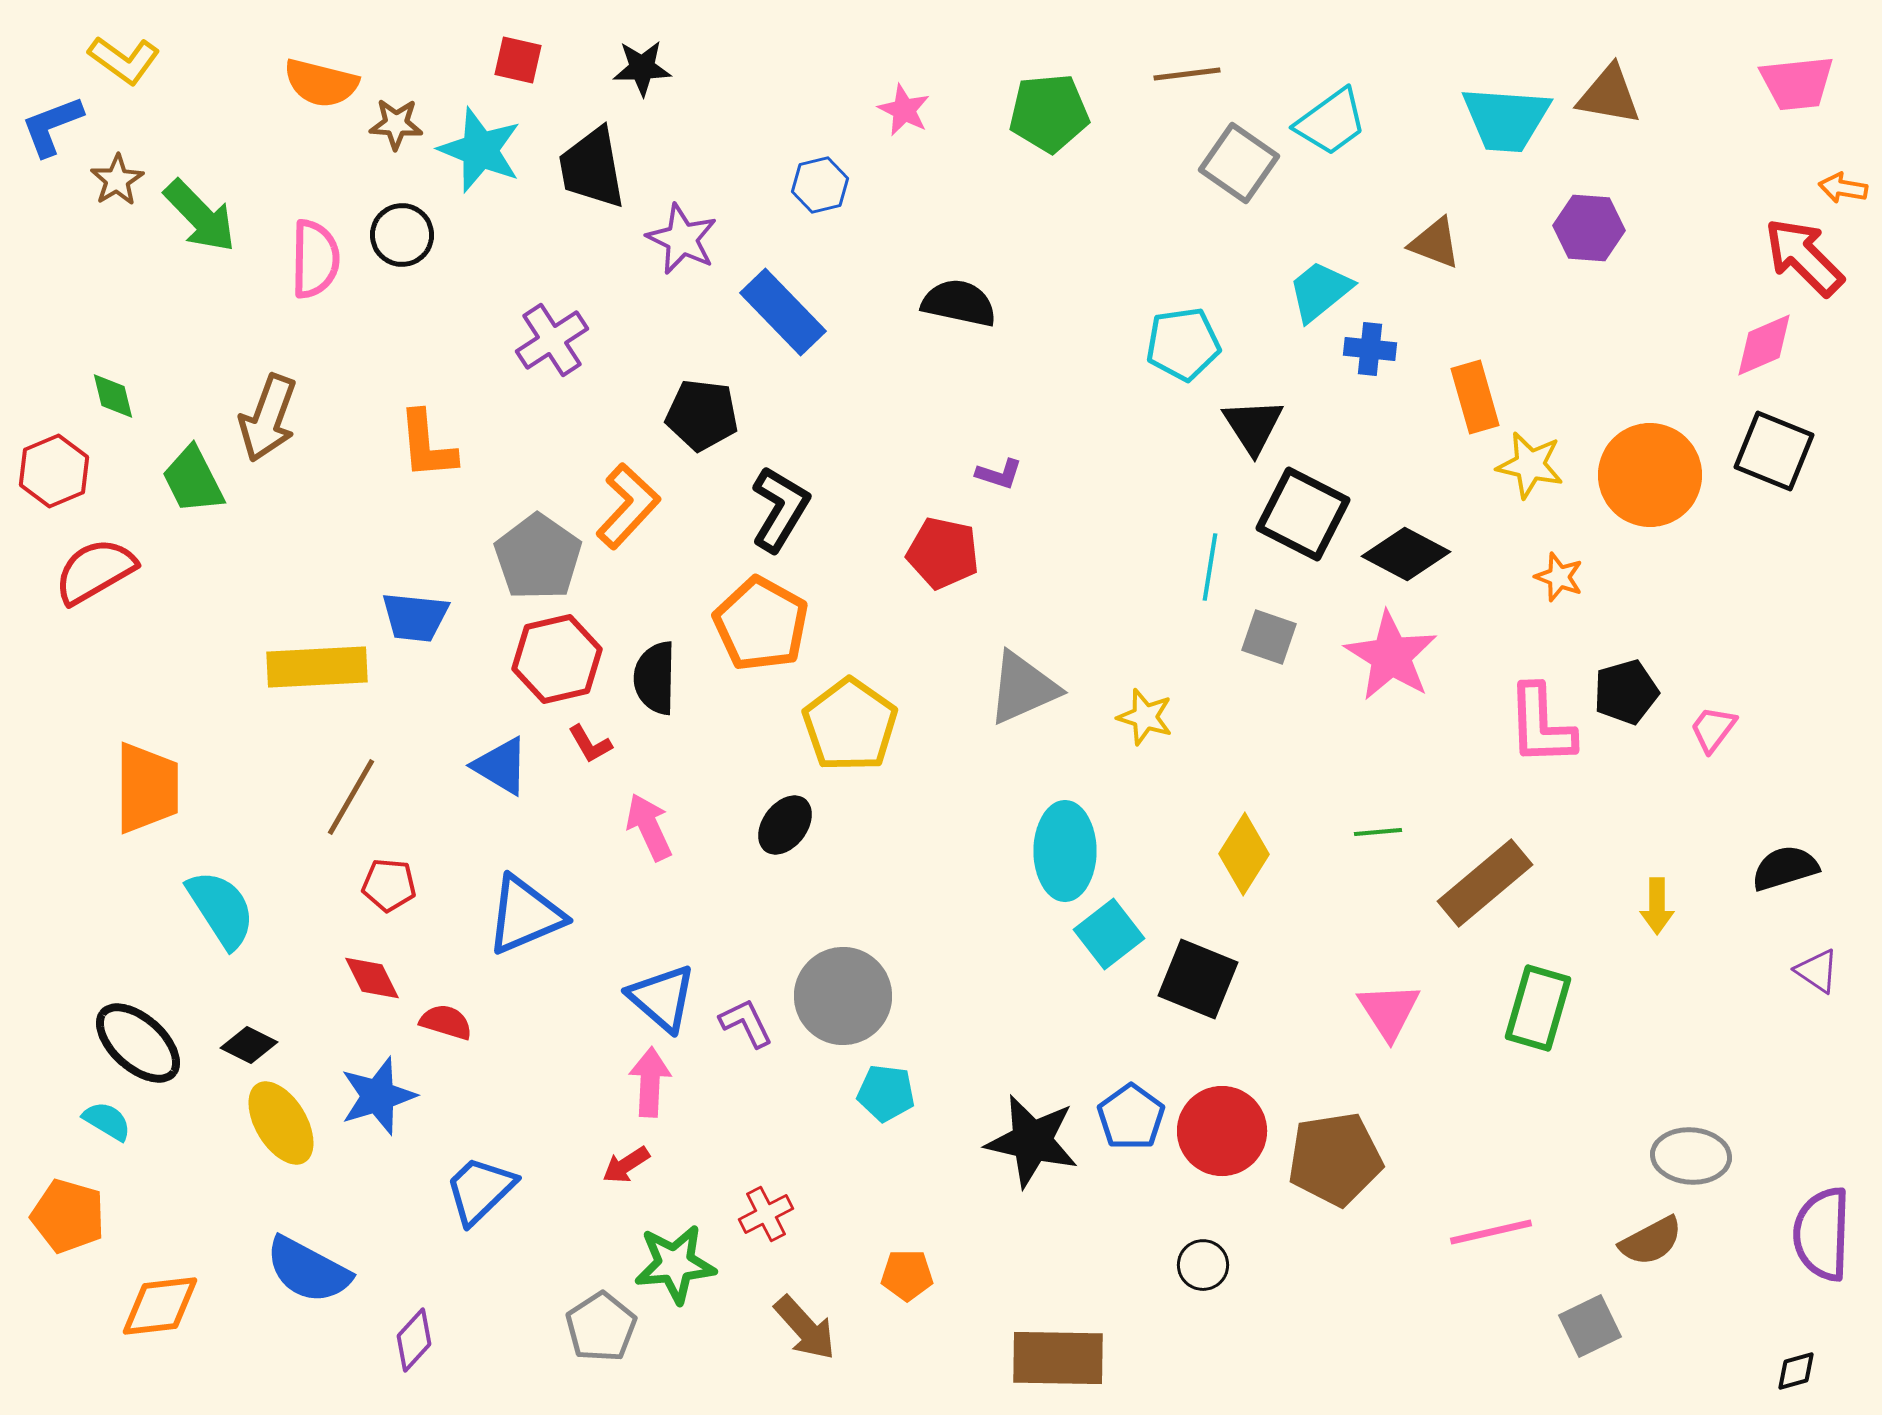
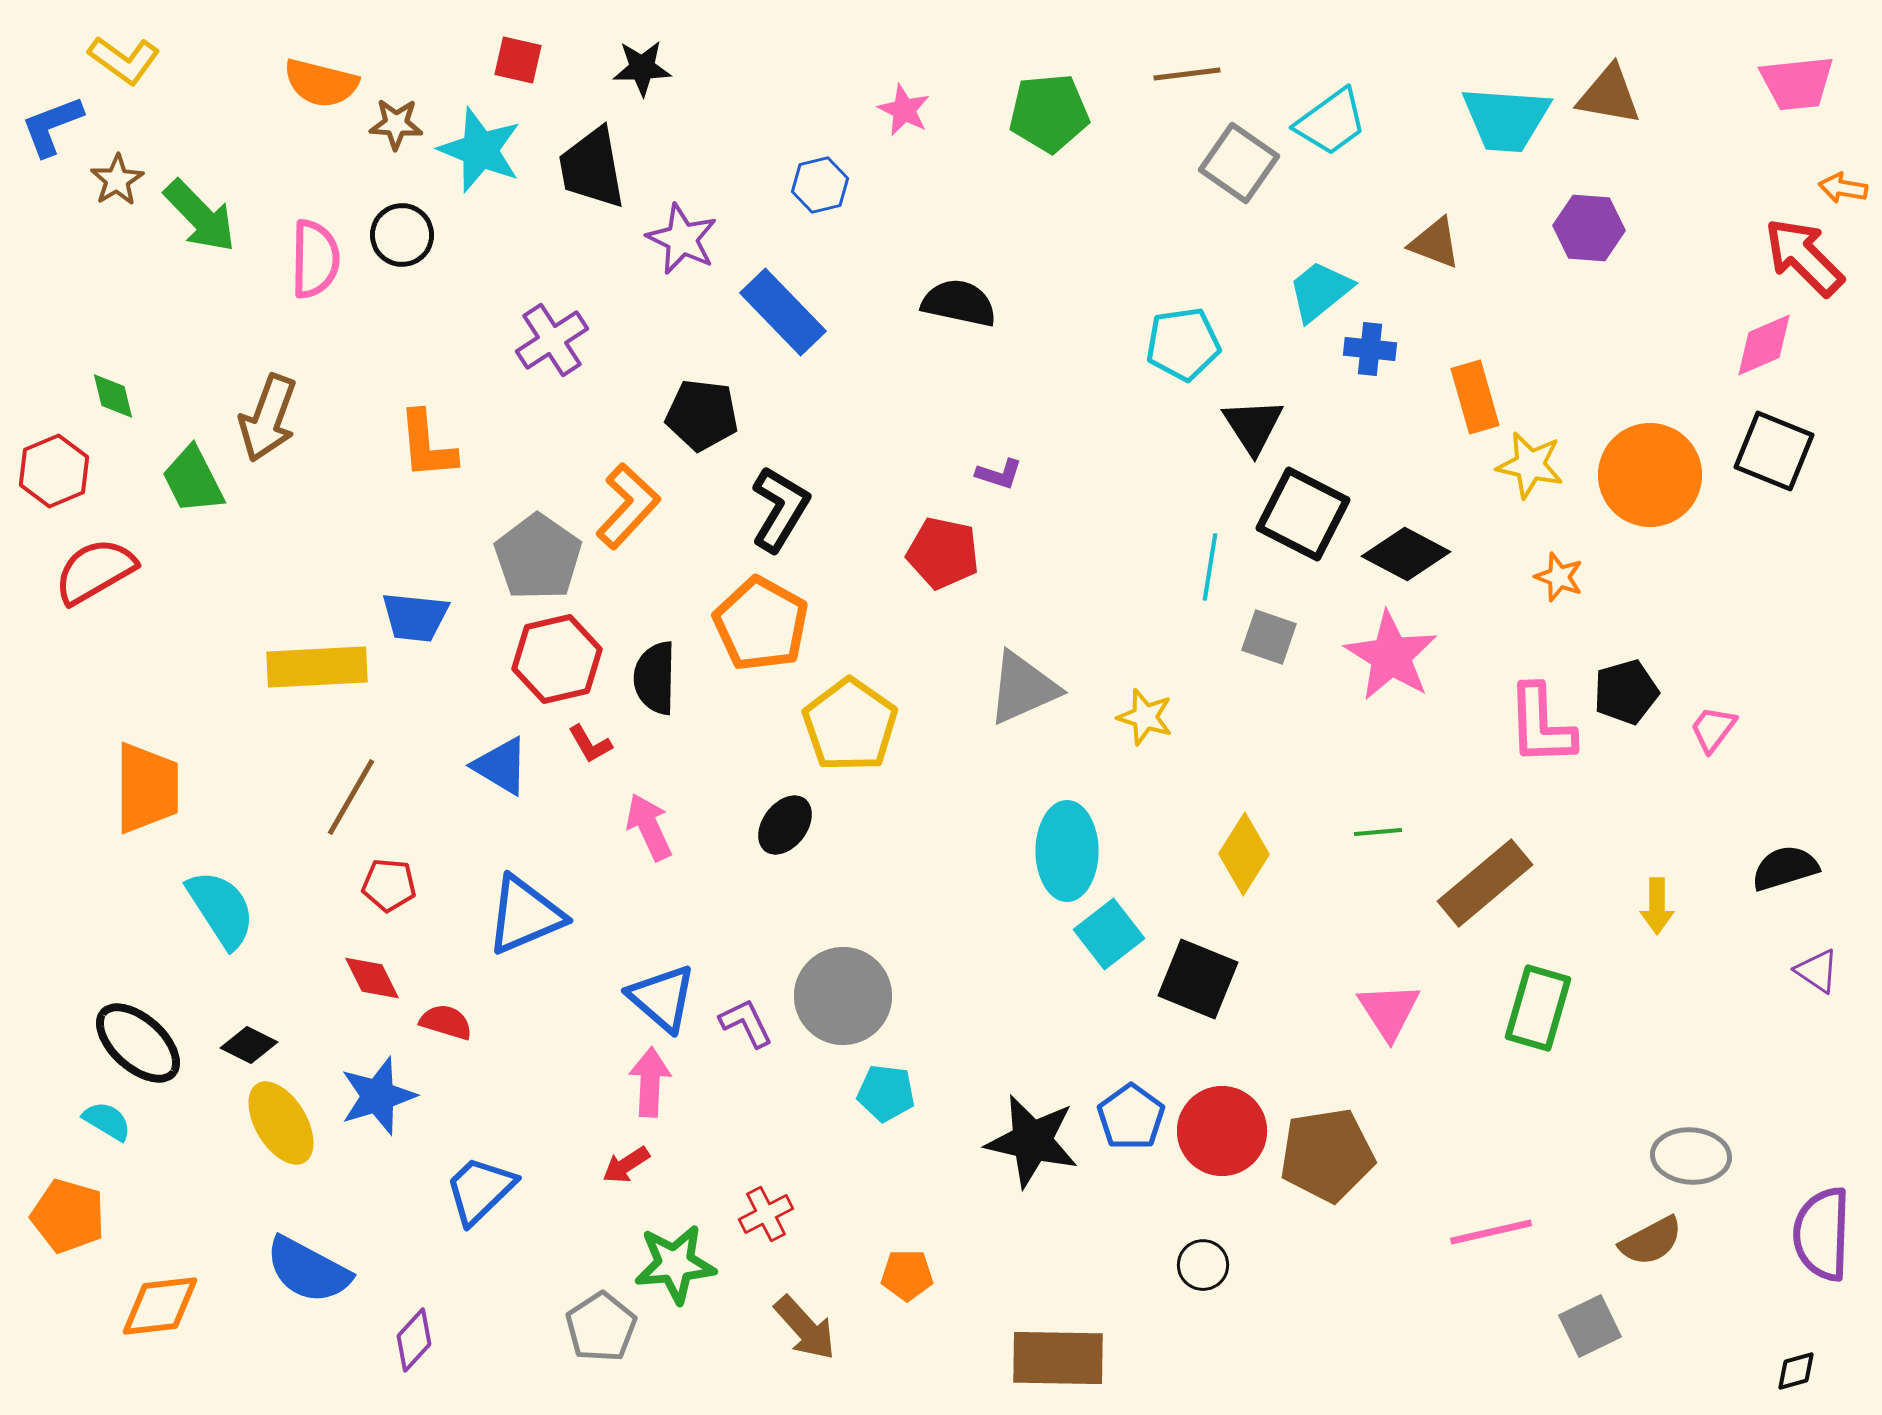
cyan ellipse at (1065, 851): moved 2 px right
brown pentagon at (1335, 1159): moved 8 px left, 4 px up
